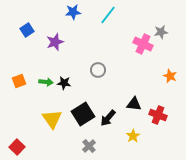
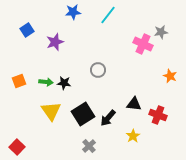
yellow triangle: moved 1 px left, 8 px up
